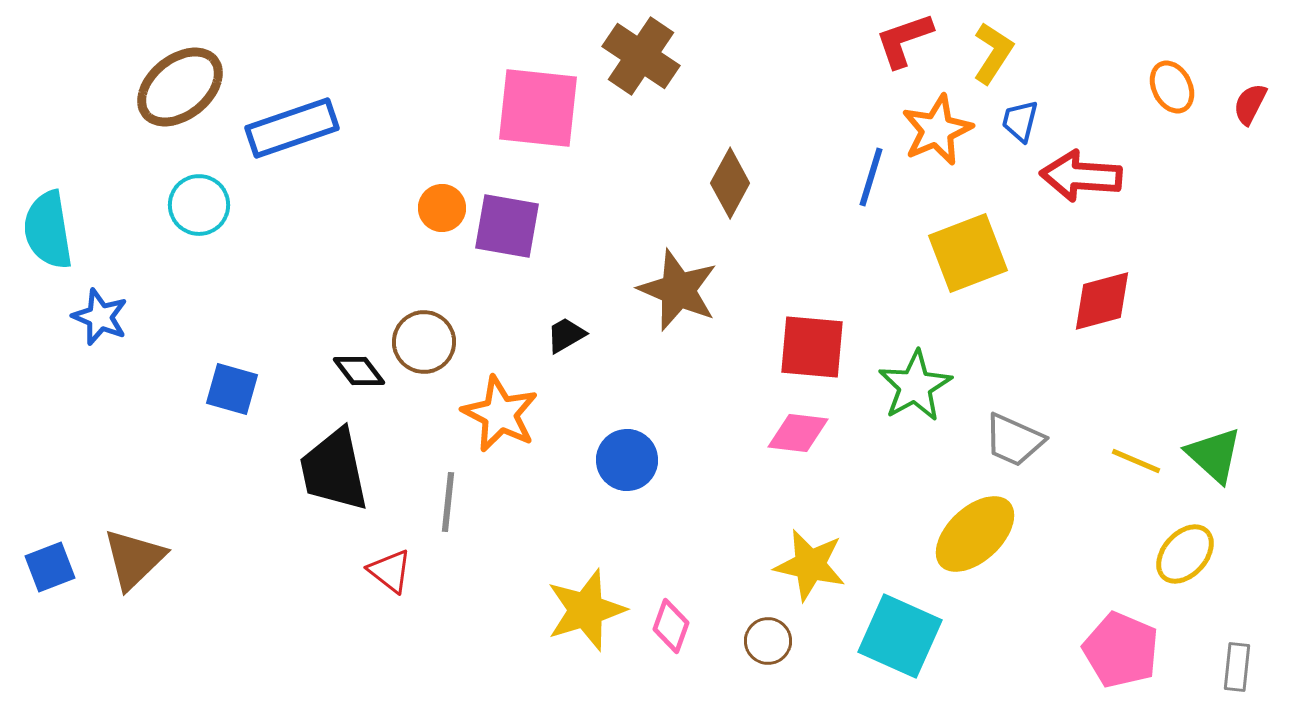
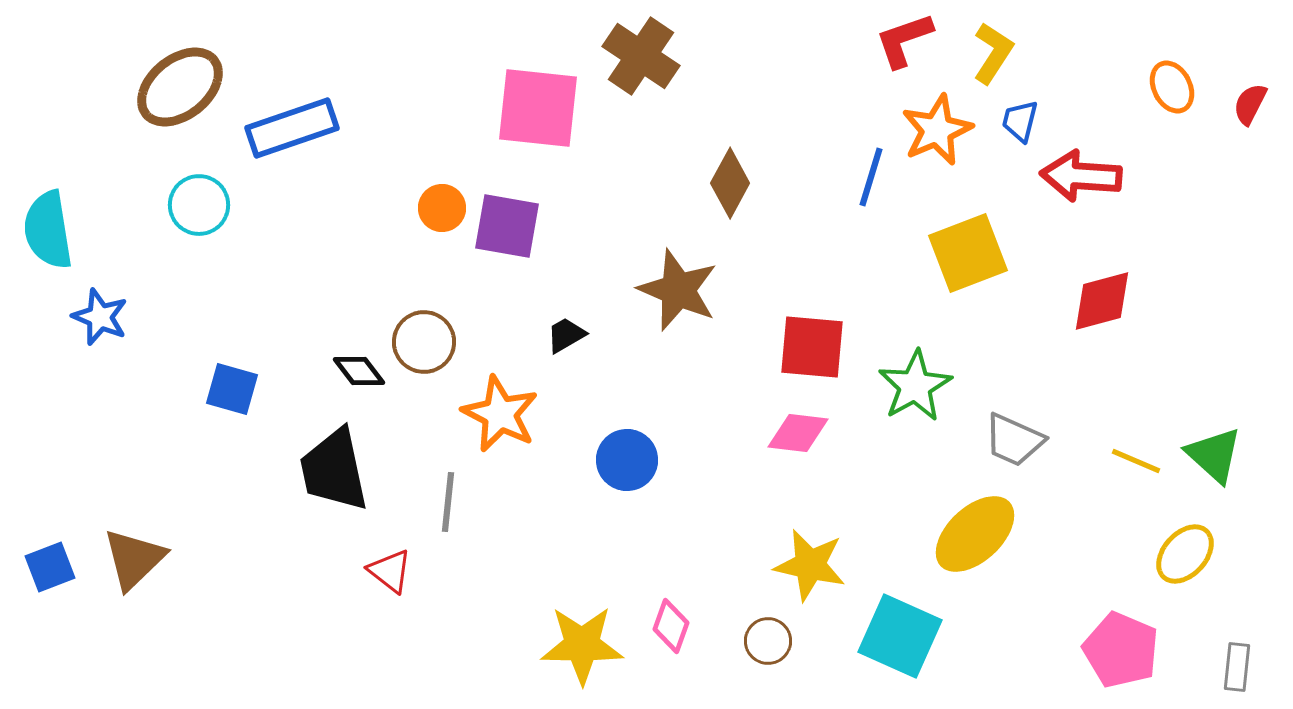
yellow star at (586, 610): moved 4 px left, 35 px down; rotated 18 degrees clockwise
